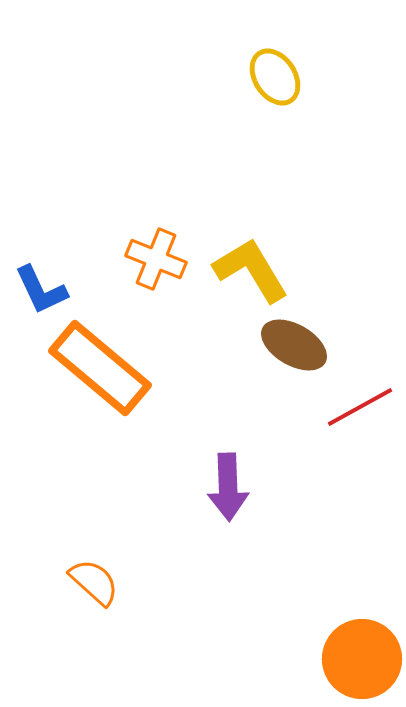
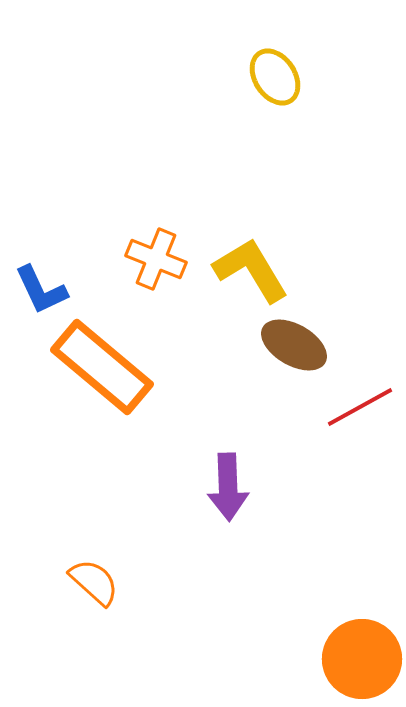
orange rectangle: moved 2 px right, 1 px up
